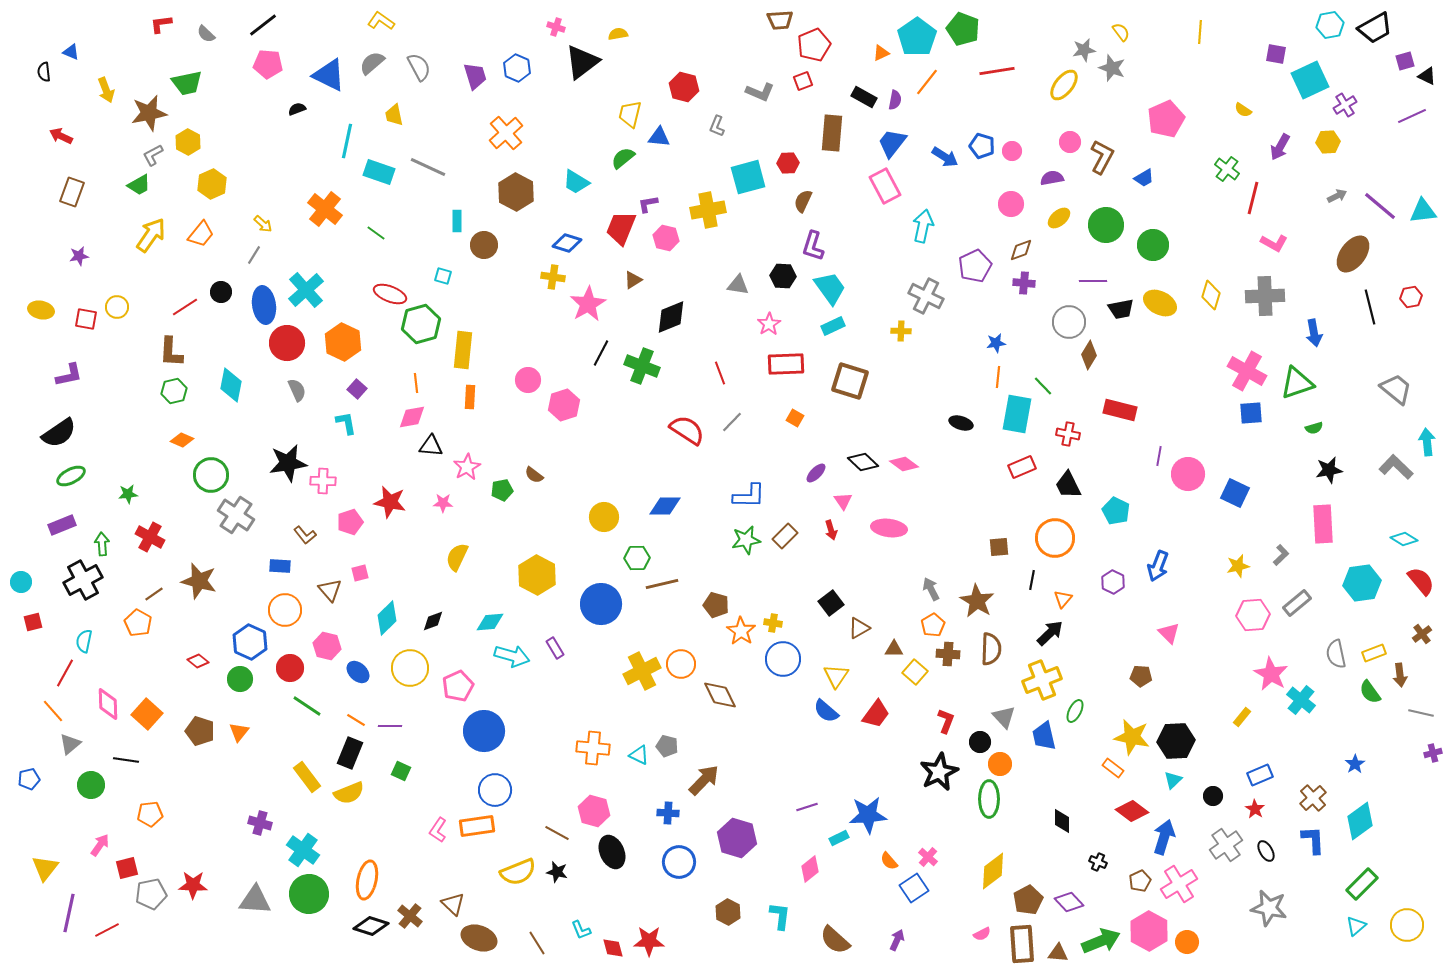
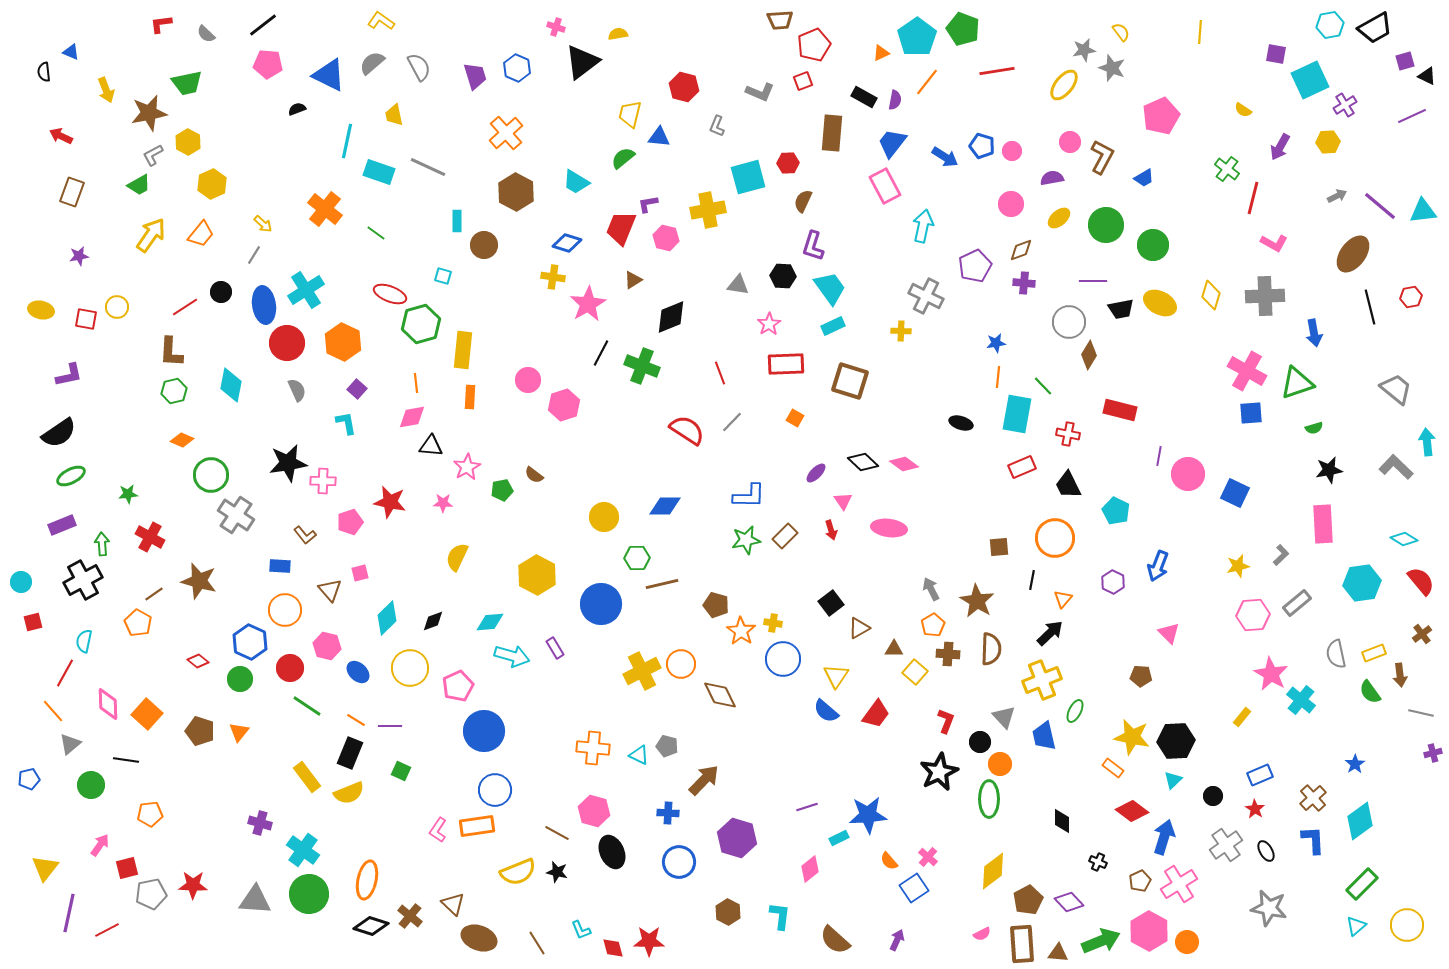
pink pentagon at (1166, 119): moved 5 px left, 3 px up
cyan cross at (306, 290): rotated 9 degrees clockwise
